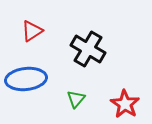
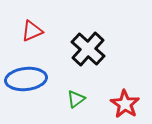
red triangle: rotated 10 degrees clockwise
black cross: rotated 12 degrees clockwise
green triangle: rotated 12 degrees clockwise
